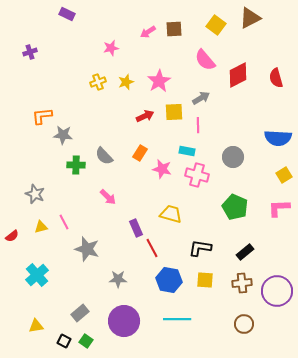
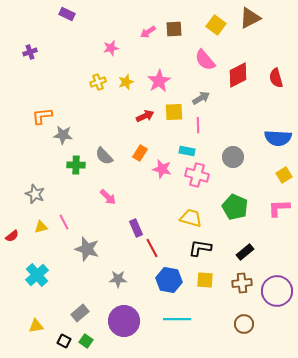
yellow trapezoid at (171, 214): moved 20 px right, 4 px down
